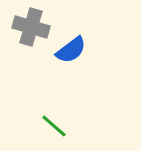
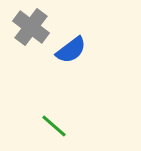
gray cross: rotated 21 degrees clockwise
